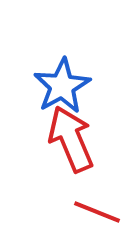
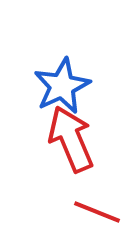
blue star: rotated 4 degrees clockwise
